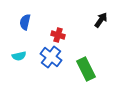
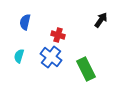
cyan semicircle: rotated 120 degrees clockwise
